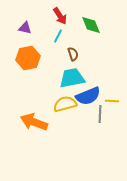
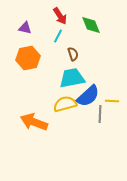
blue semicircle: rotated 20 degrees counterclockwise
